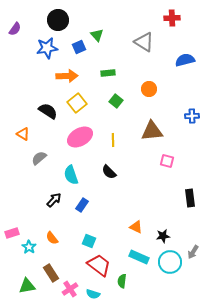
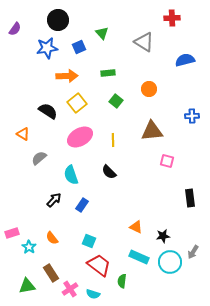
green triangle at (97, 35): moved 5 px right, 2 px up
